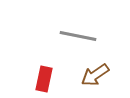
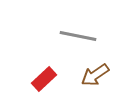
red rectangle: rotated 35 degrees clockwise
